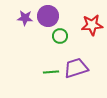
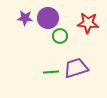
purple circle: moved 2 px down
red star: moved 4 px left, 2 px up; rotated 10 degrees clockwise
